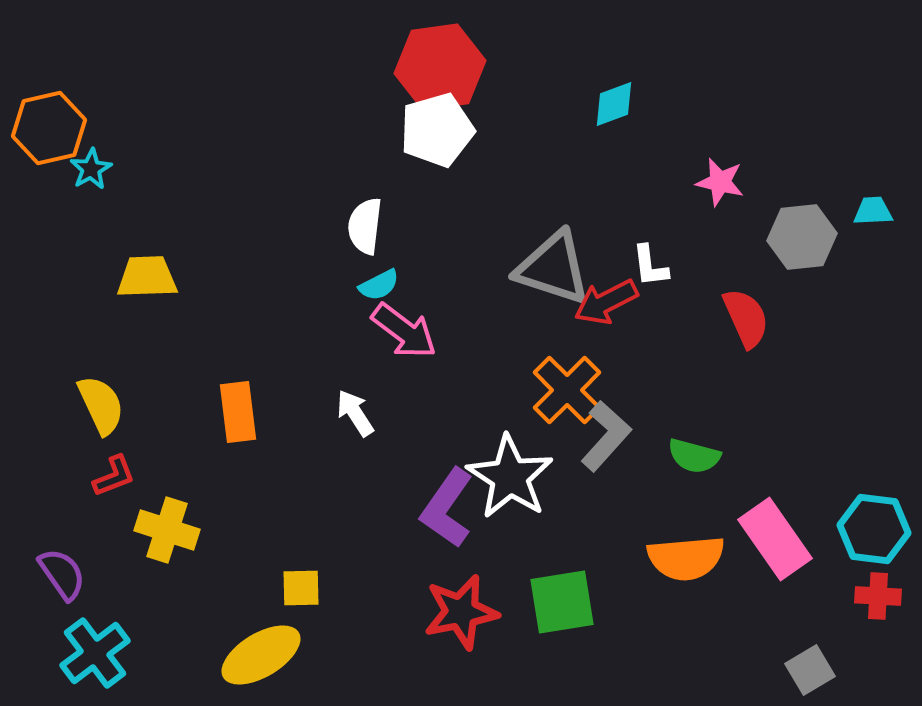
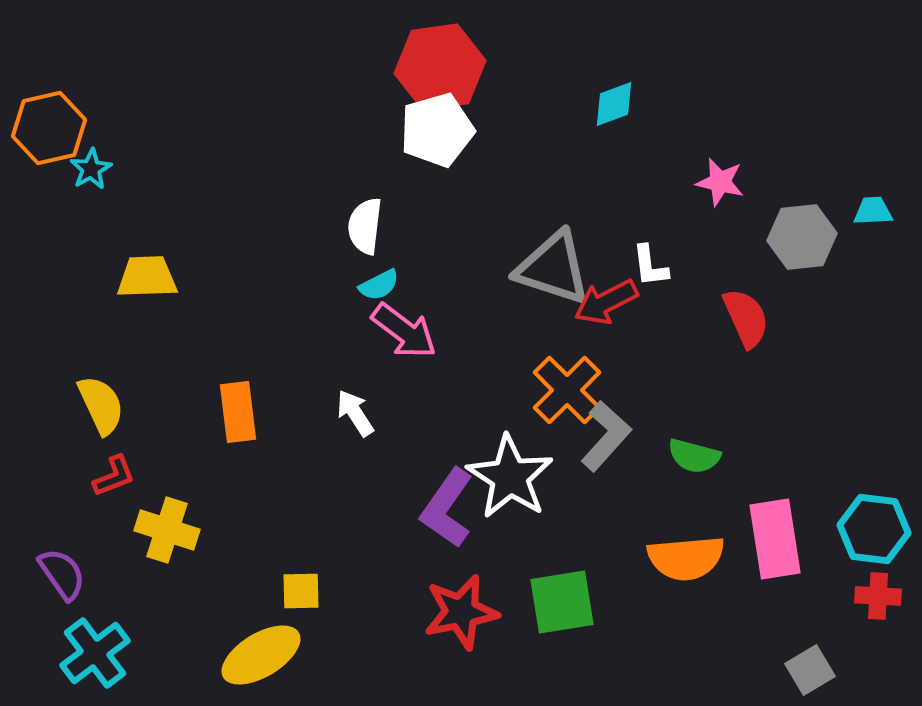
pink rectangle: rotated 26 degrees clockwise
yellow square: moved 3 px down
